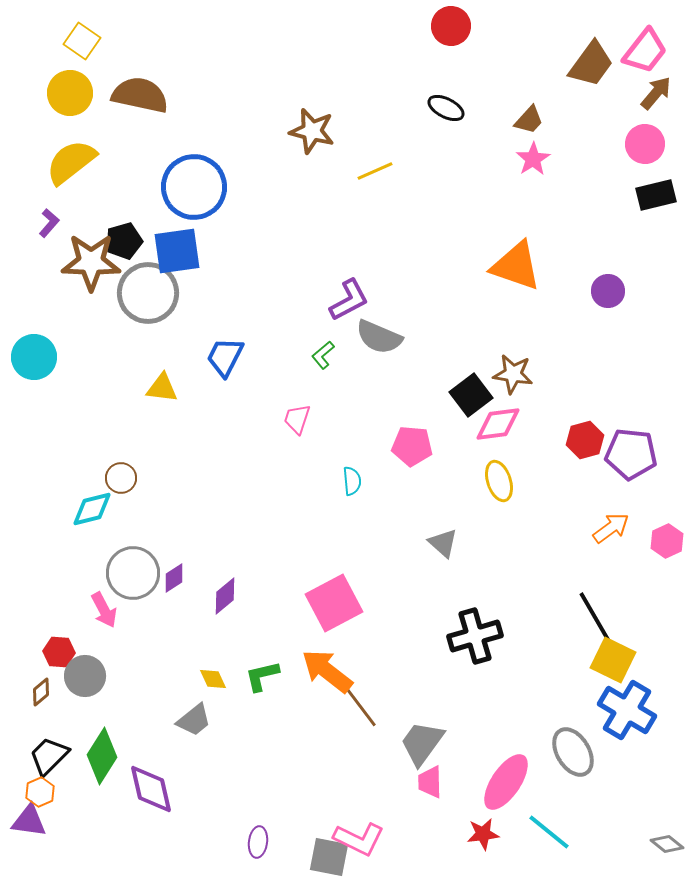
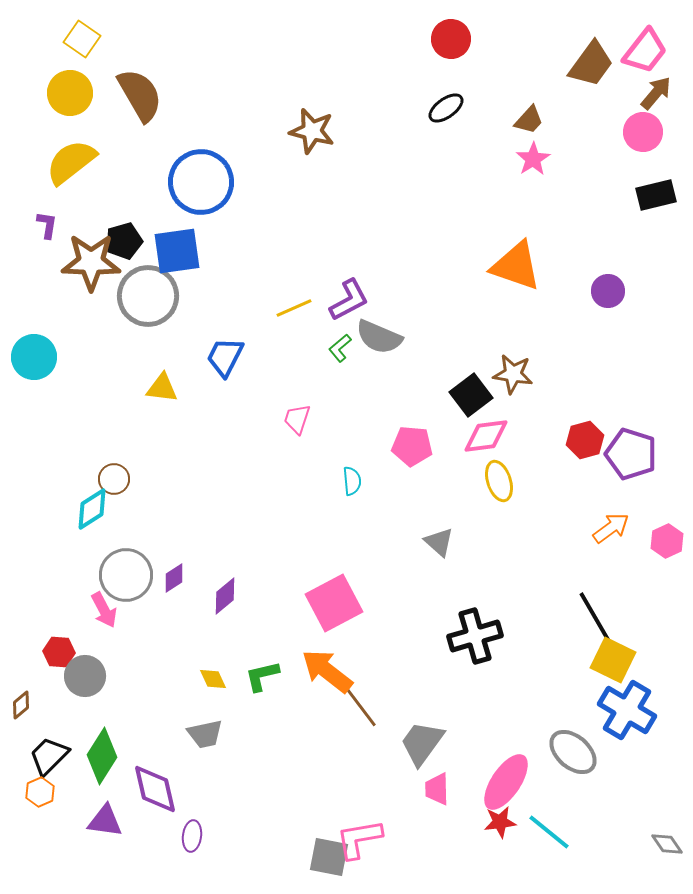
red circle at (451, 26): moved 13 px down
yellow square at (82, 41): moved 2 px up
brown semicircle at (140, 95): rotated 48 degrees clockwise
black ellipse at (446, 108): rotated 63 degrees counterclockwise
pink circle at (645, 144): moved 2 px left, 12 px up
yellow line at (375, 171): moved 81 px left, 137 px down
blue circle at (194, 187): moved 7 px right, 5 px up
purple L-shape at (49, 223): moved 2 px left, 2 px down; rotated 32 degrees counterclockwise
gray circle at (148, 293): moved 3 px down
green L-shape at (323, 355): moved 17 px right, 7 px up
pink diamond at (498, 424): moved 12 px left, 12 px down
purple pentagon at (631, 454): rotated 12 degrees clockwise
brown circle at (121, 478): moved 7 px left, 1 px down
cyan diamond at (92, 509): rotated 18 degrees counterclockwise
gray triangle at (443, 543): moved 4 px left, 1 px up
gray circle at (133, 573): moved 7 px left, 2 px down
brown diamond at (41, 692): moved 20 px left, 13 px down
gray trapezoid at (194, 720): moved 11 px right, 14 px down; rotated 27 degrees clockwise
gray ellipse at (573, 752): rotated 18 degrees counterclockwise
pink trapezoid at (430, 782): moved 7 px right, 7 px down
purple diamond at (151, 789): moved 4 px right
purple triangle at (29, 821): moved 76 px right
red star at (483, 834): moved 17 px right, 12 px up
pink L-shape at (359, 839): rotated 144 degrees clockwise
purple ellipse at (258, 842): moved 66 px left, 6 px up
gray diamond at (667, 844): rotated 16 degrees clockwise
